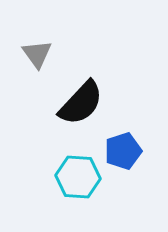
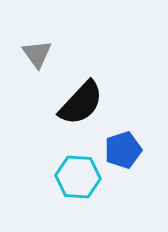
blue pentagon: moved 1 px up
